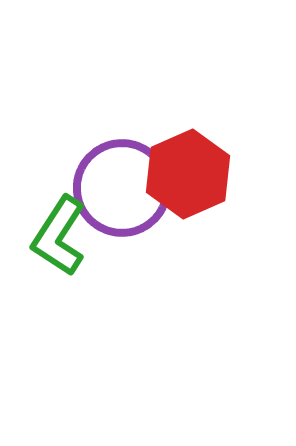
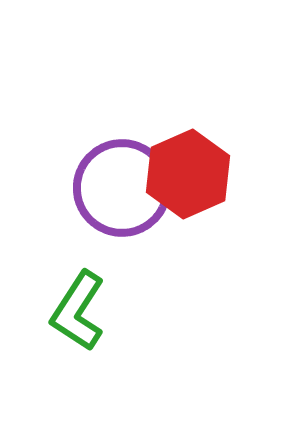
green L-shape: moved 19 px right, 75 px down
